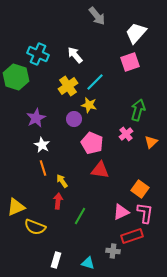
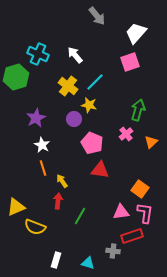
green hexagon: rotated 25 degrees clockwise
yellow cross: rotated 18 degrees counterclockwise
pink triangle: rotated 18 degrees clockwise
